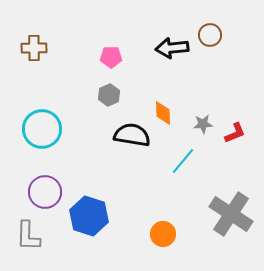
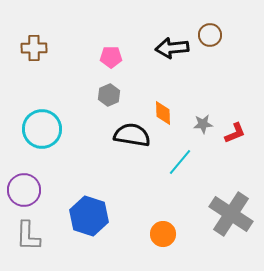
cyan line: moved 3 px left, 1 px down
purple circle: moved 21 px left, 2 px up
